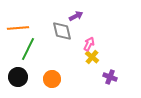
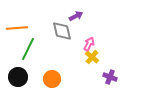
orange line: moved 1 px left
